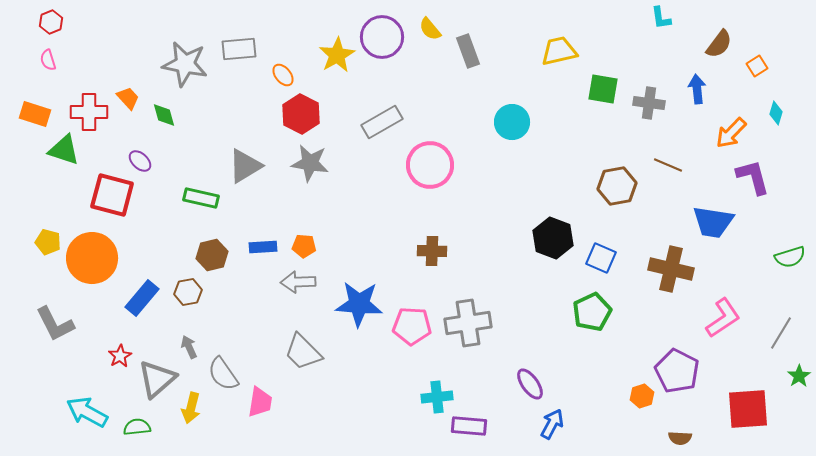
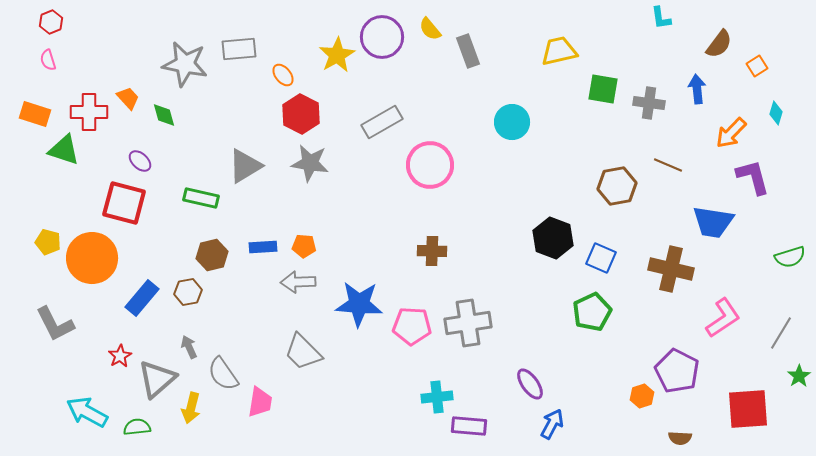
red square at (112, 195): moved 12 px right, 8 px down
